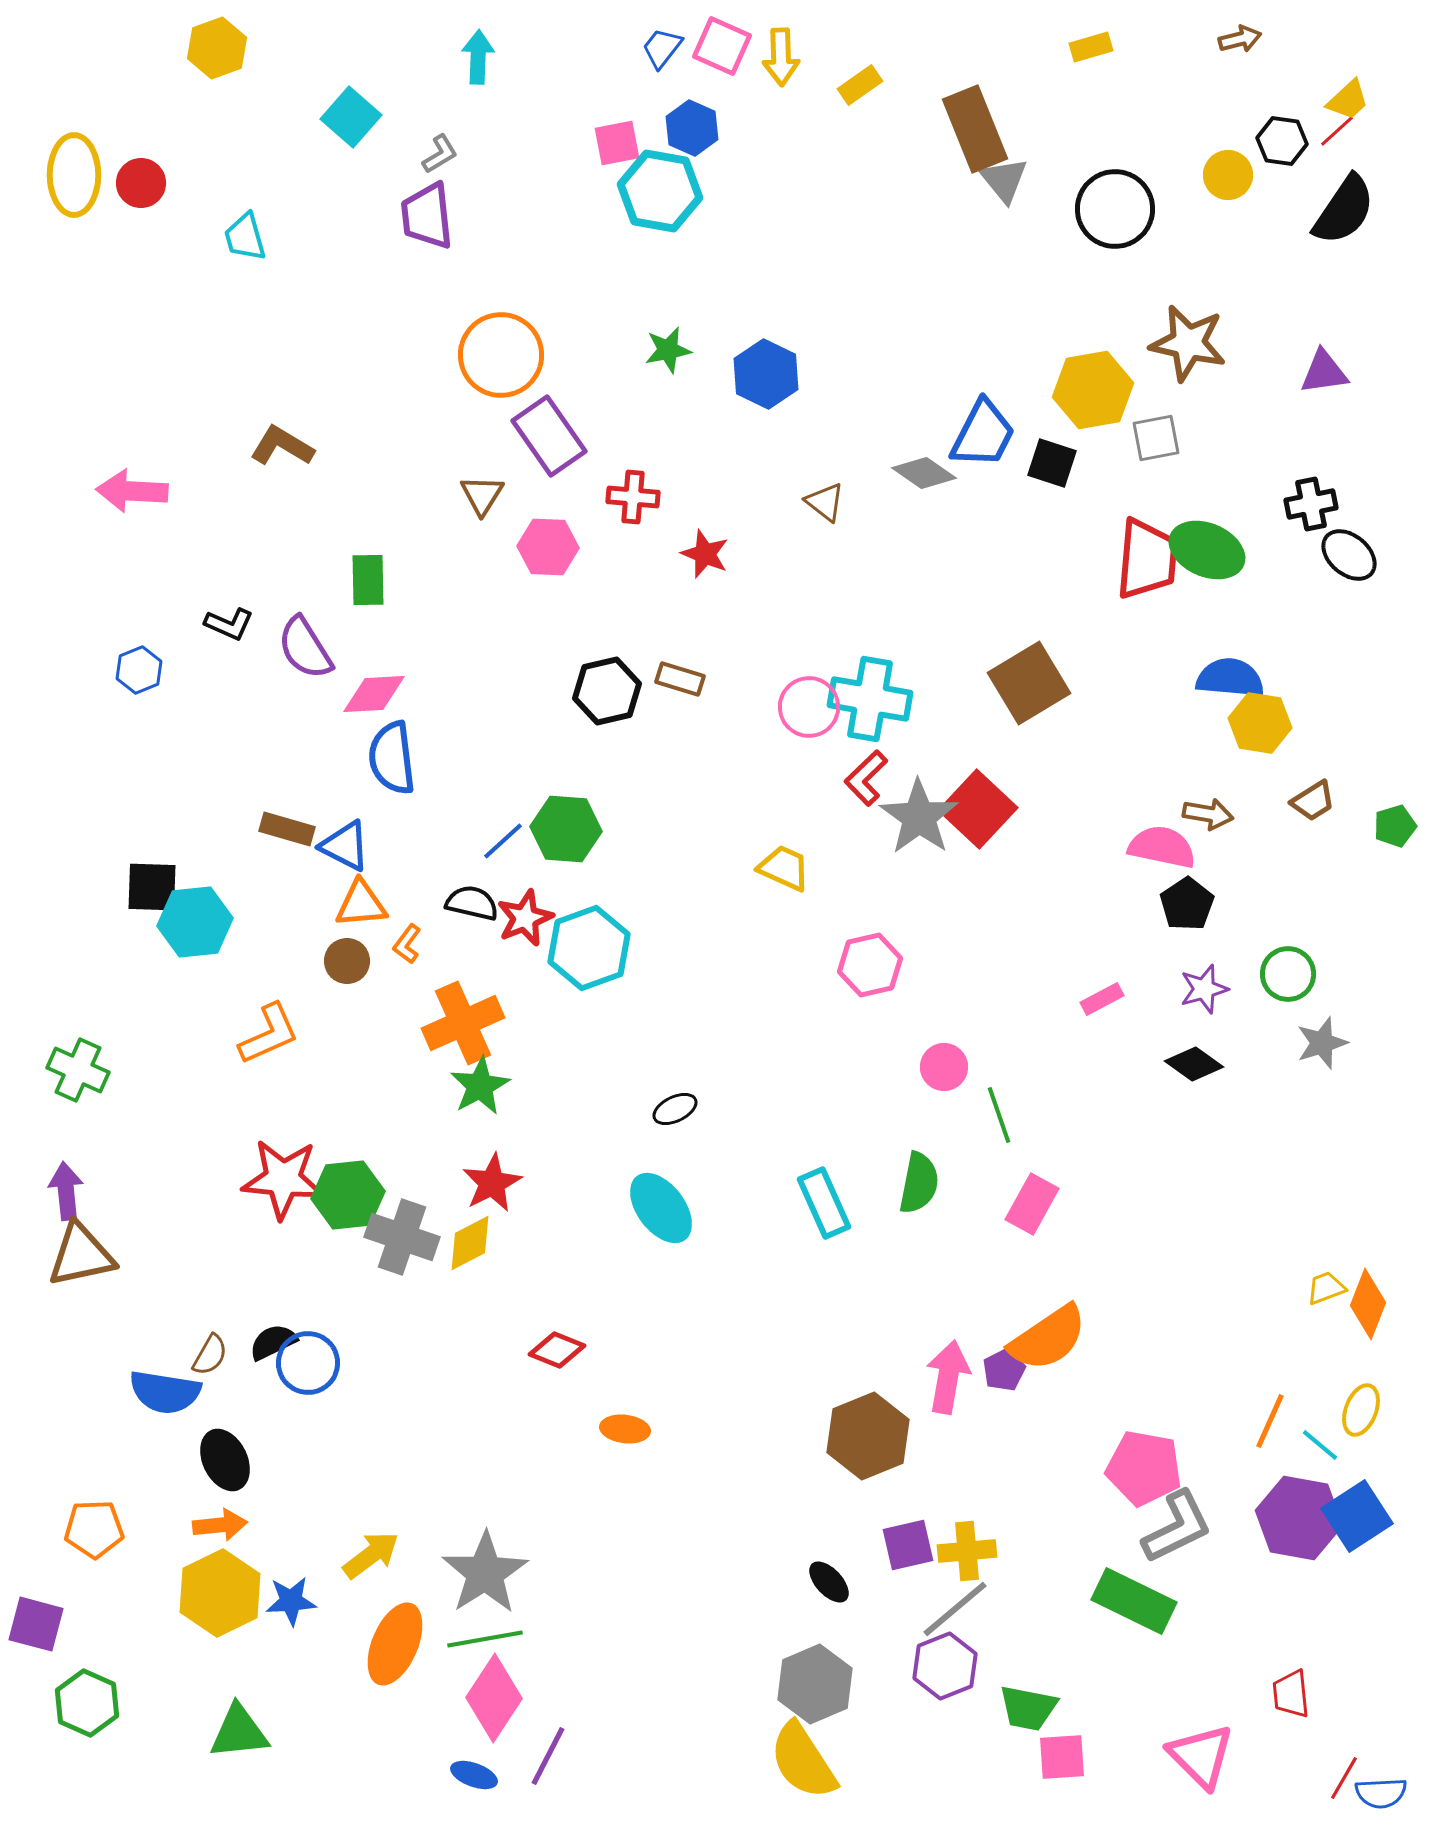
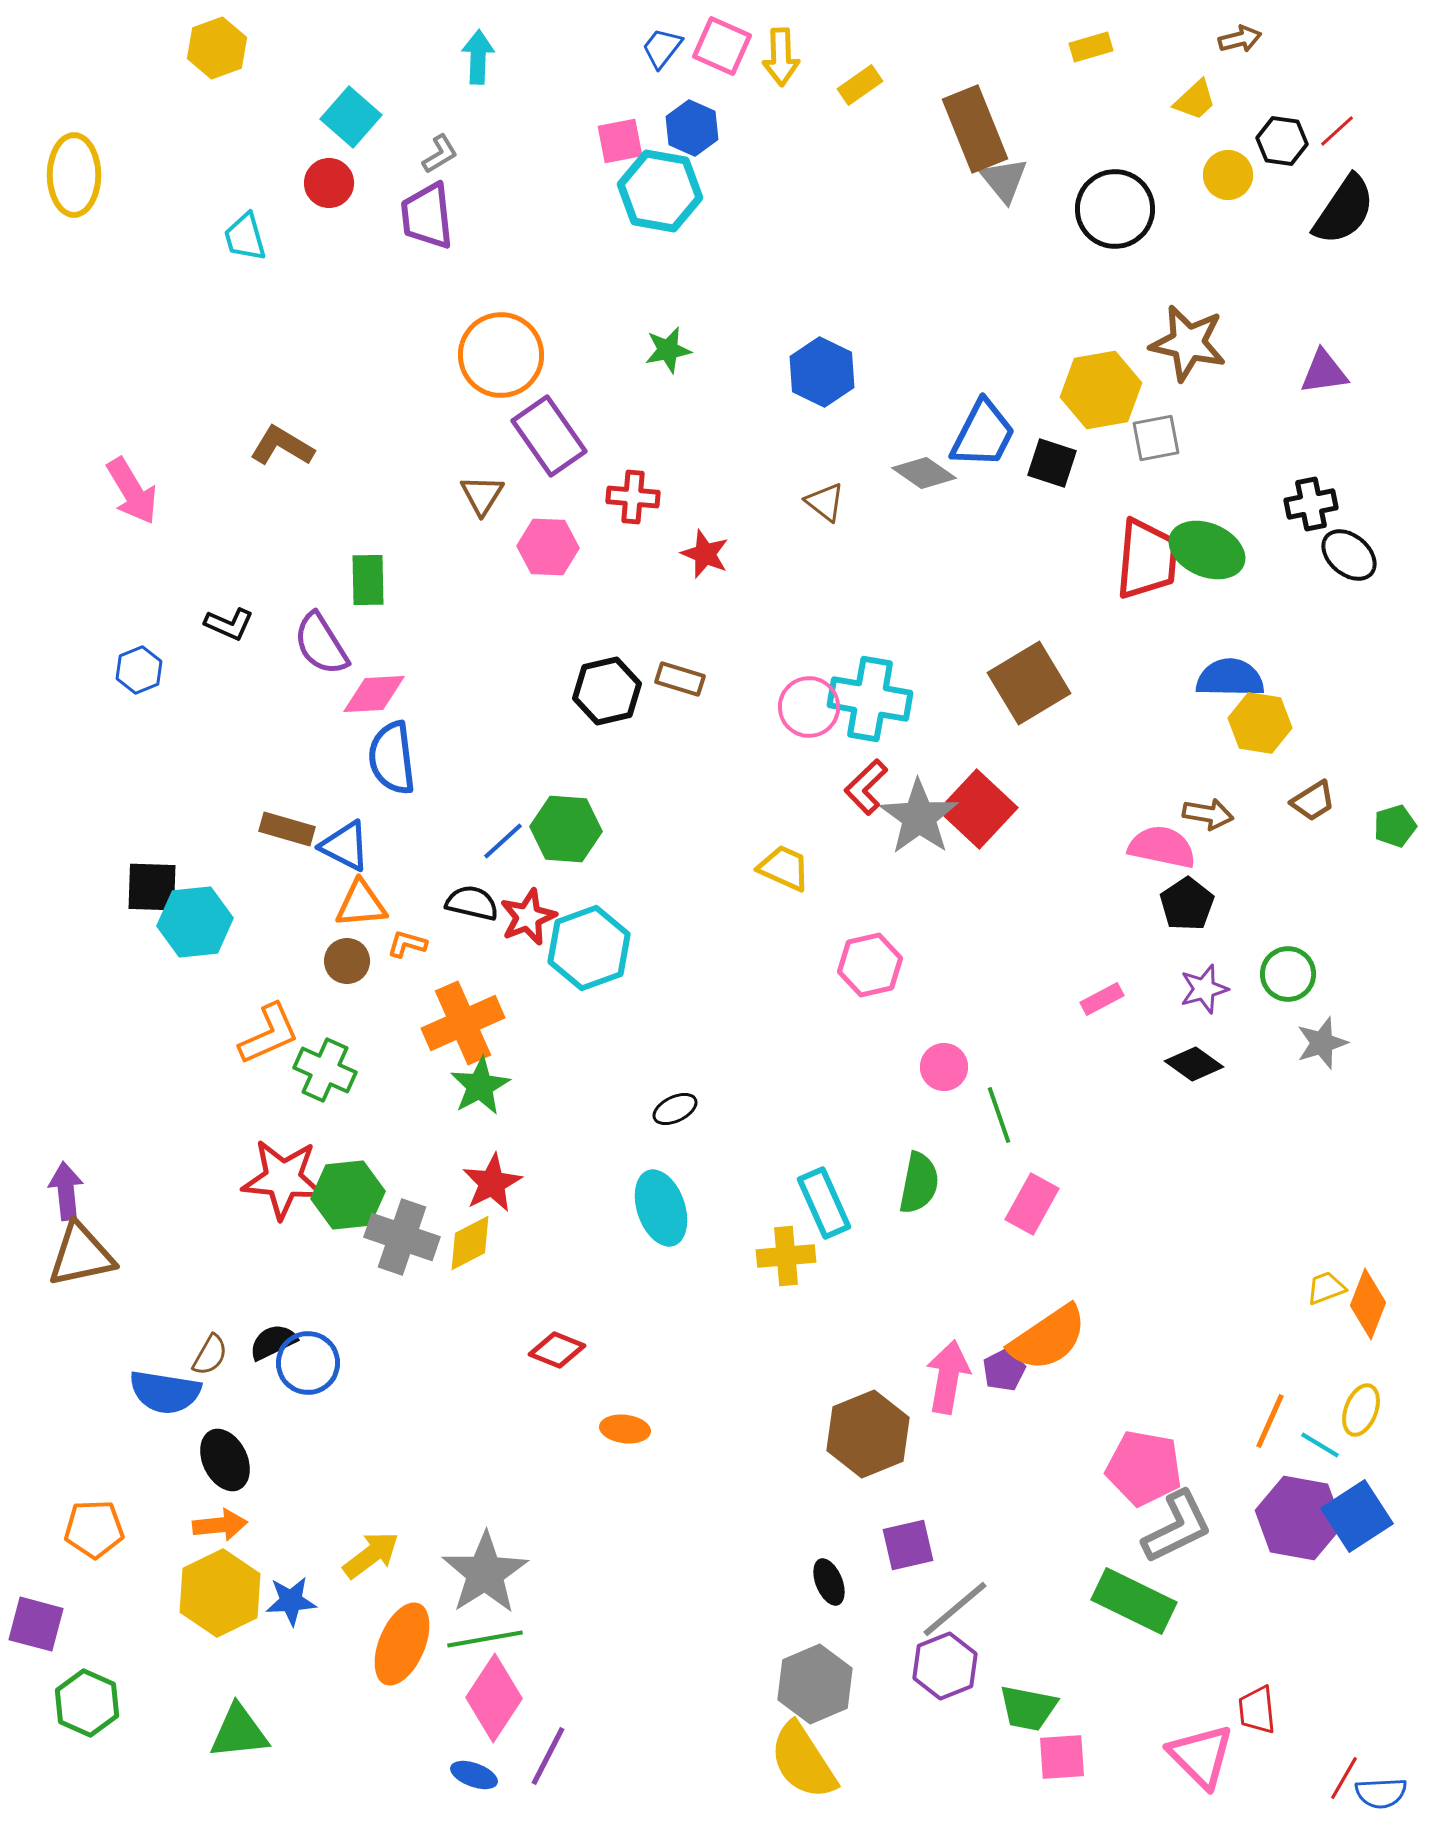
yellow trapezoid at (1348, 100): moved 153 px left
pink square at (617, 143): moved 3 px right, 2 px up
red circle at (141, 183): moved 188 px right
blue hexagon at (766, 374): moved 56 px right, 2 px up
yellow hexagon at (1093, 390): moved 8 px right
pink arrow at (132, 491): rotated 124 degrees counterclockwise
purple semicircle at (305, 648): moved 16 px right, 4 px up
blue semicircle at (1230, 678): rotated 4 degrees counterclockwise
red L-shape at (866, 778): moved 9 px down
red star at (525, 918): moved 3 px right, 1 px up
orange L-shape at (407, 944): rotated 69 degrees clockwise
green cross at (78, 1070): moved 247 px right
cyan ellipse at (661, 1208): rotated 18 degrees clockwise
brown hexagon at (868, 1436): moved 2 px up
cyan line at (1320, 1445): rotated 9 degrees counterclockwise
yellow cross at (967, 1551): moved 181 px left, 295 px up
black ellipse at (829, 1582): rotated 21 degrees clockwise
orange ellipse at (395, 1644): moved 7 px right
red trapezoid at (1291, 1694): moved 34 px left, 16 px down
